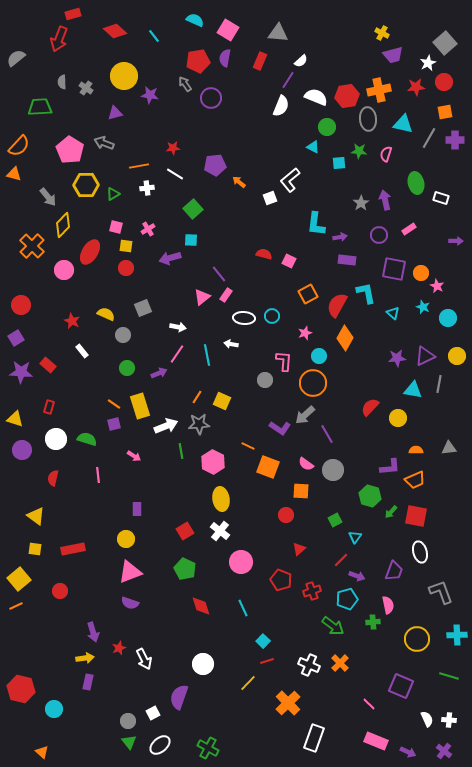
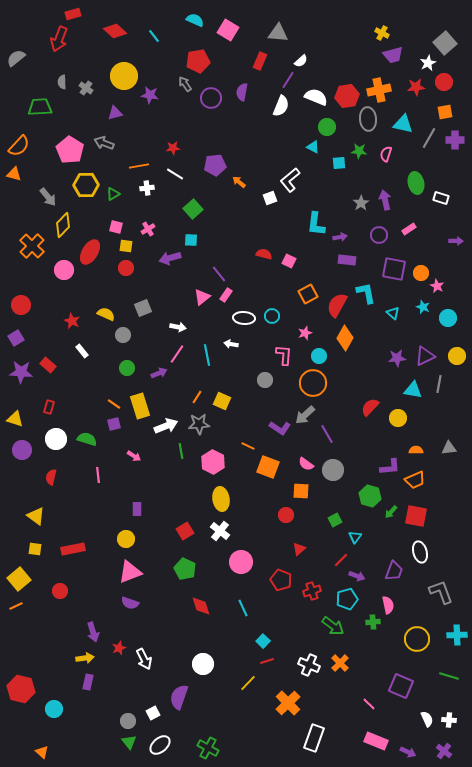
purple semicircle at (225, 58): moved 17 px right, 34 px down
pink L-shape at (284, 361): moved 6 px up
red semicircle at (53, 478): moved 2 px left, 1 px up
